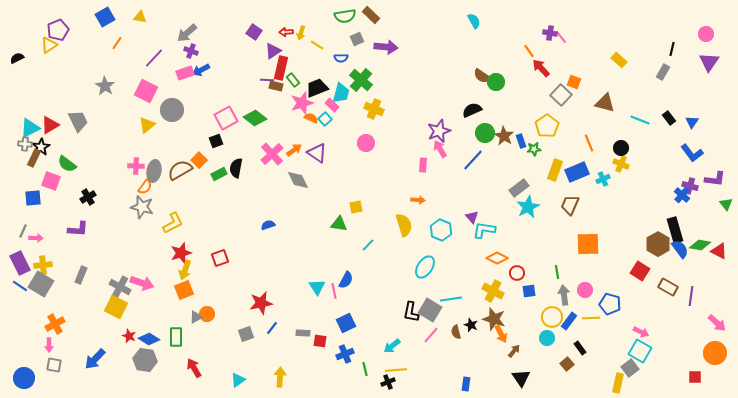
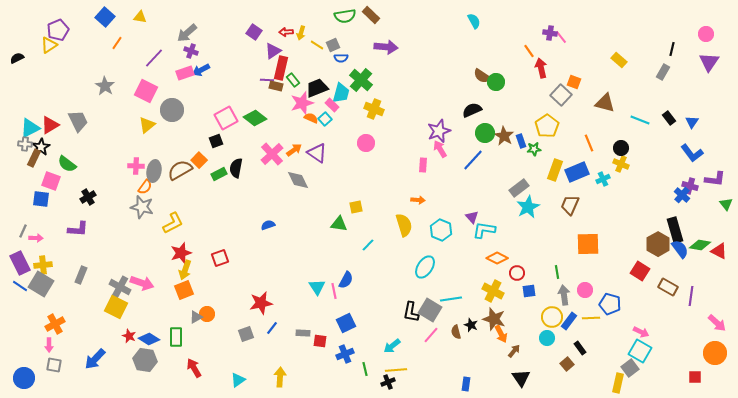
blue square at (105, 17): rotated 18 degrees counterclockwise
gray square at (357, 39): moved 24 px left, 6 px down
red arrow at (541, 68): rotated 30 degrees clockwise
blue square at (33, 198): moved 8 px right, 1 px down; rotated 12 degrees clockwise
